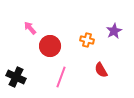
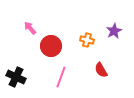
red circle: moved 1 px right
